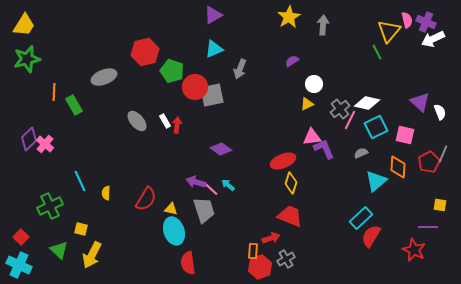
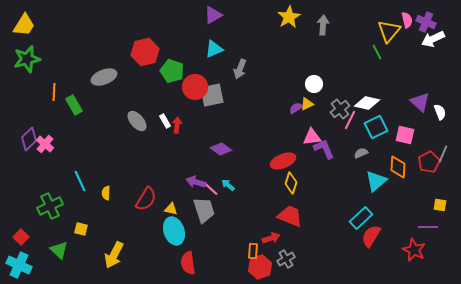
purple semicircle at (292, 61): moved 4 px right, 47 px down
yellow arrow at (92, 255): moved 22 px right
